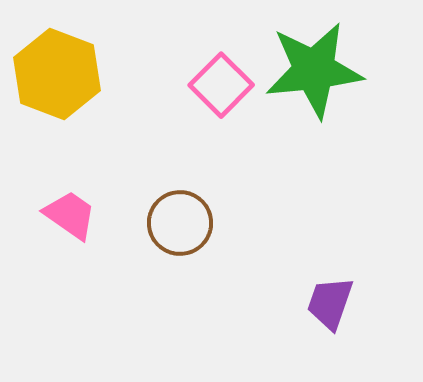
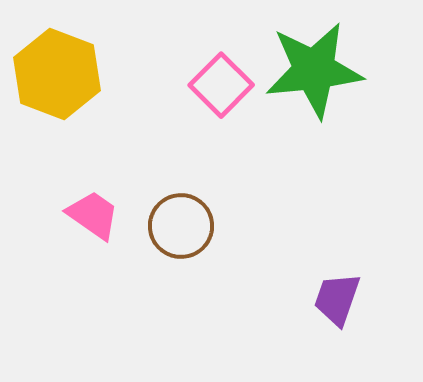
pink trapezoid: moved 23 px right
brown circle: moved 1 px right, 3 px down
purple trapezoid: moved 7 px right, 4 px up
